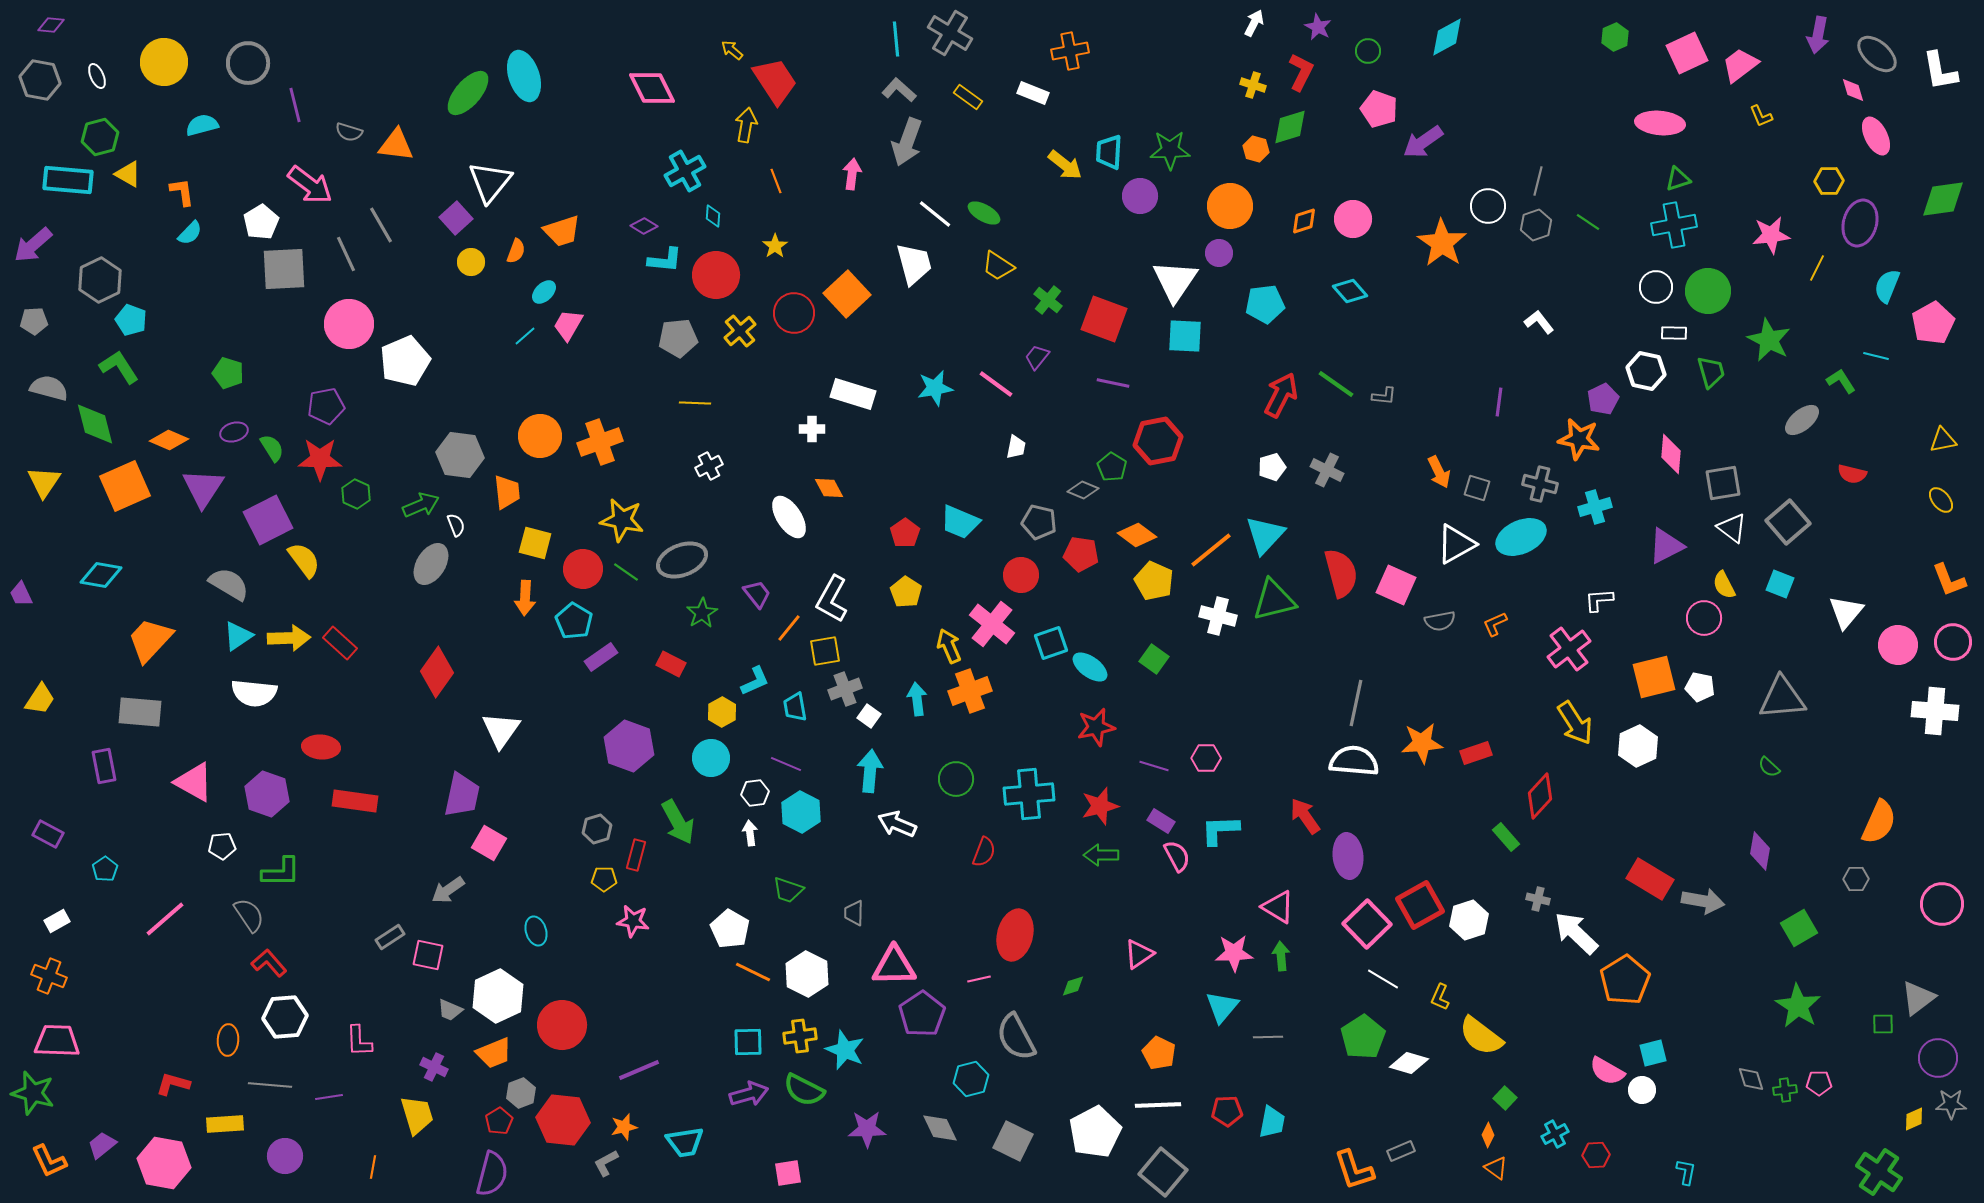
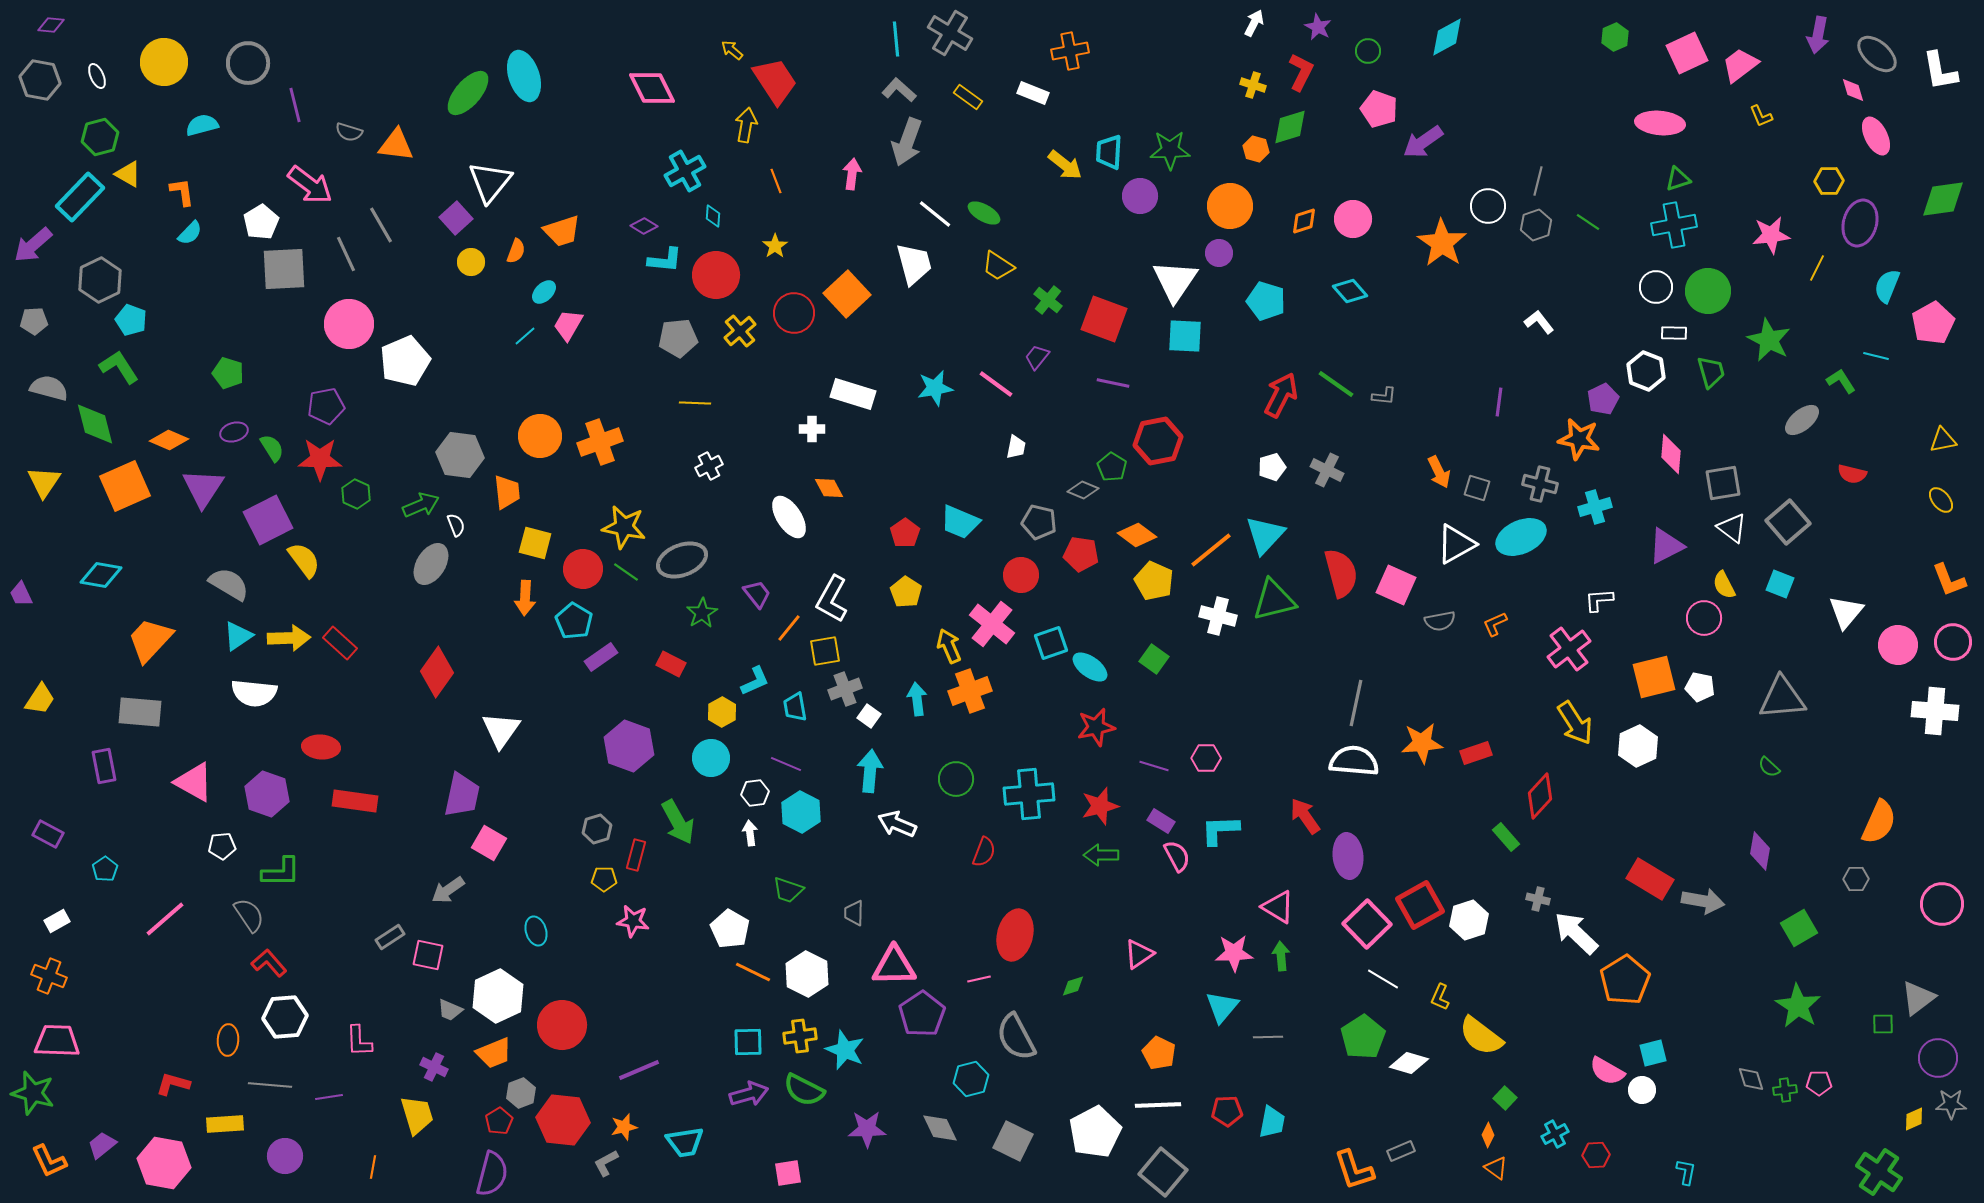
cyan rectangle at (68, 180): moved 12 px right, 17 px down; rotated 51 degrees counterclockwise
cyan pentagon at (1265, 304): moved 1 px right, 3 px up; rotated 24 degrees clockwise
white hexagon at (1646, 371): rotated 9 degrees clockwise
yellow star at (622, 520): moved 2 px right, 7 px down
